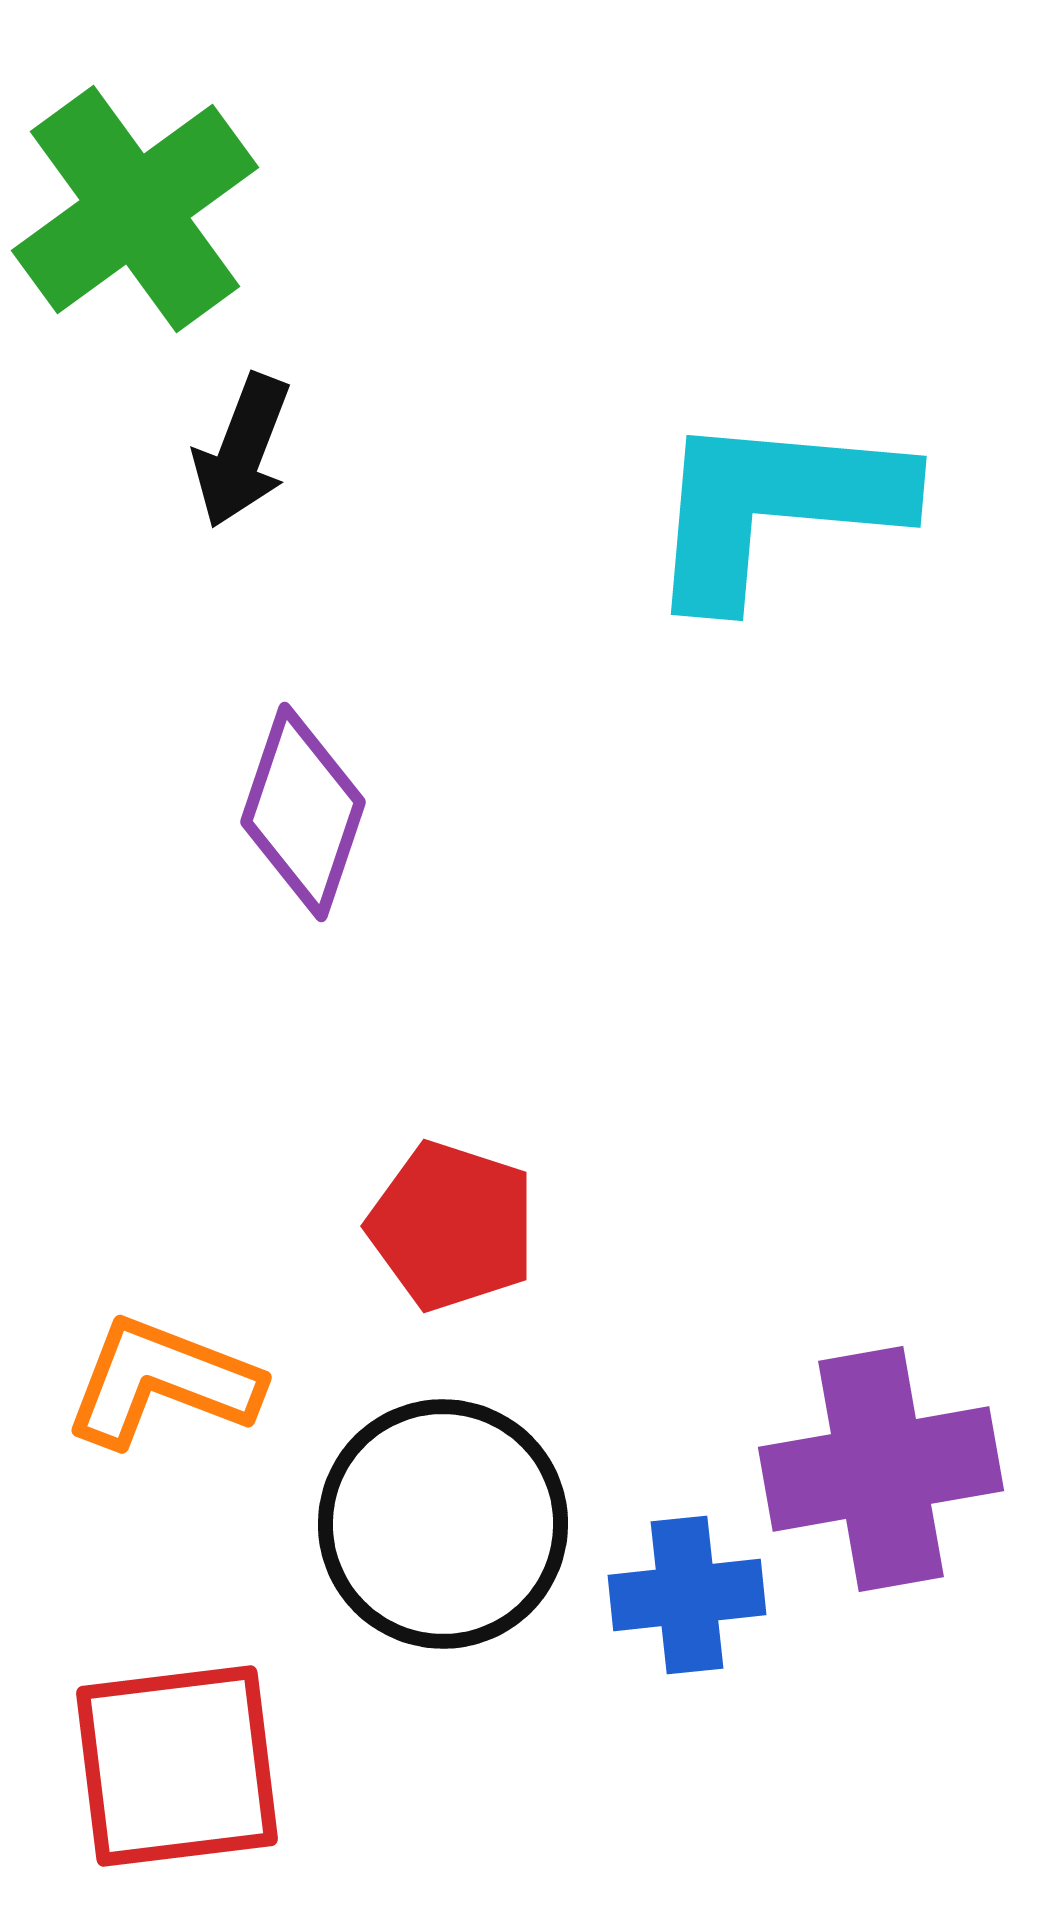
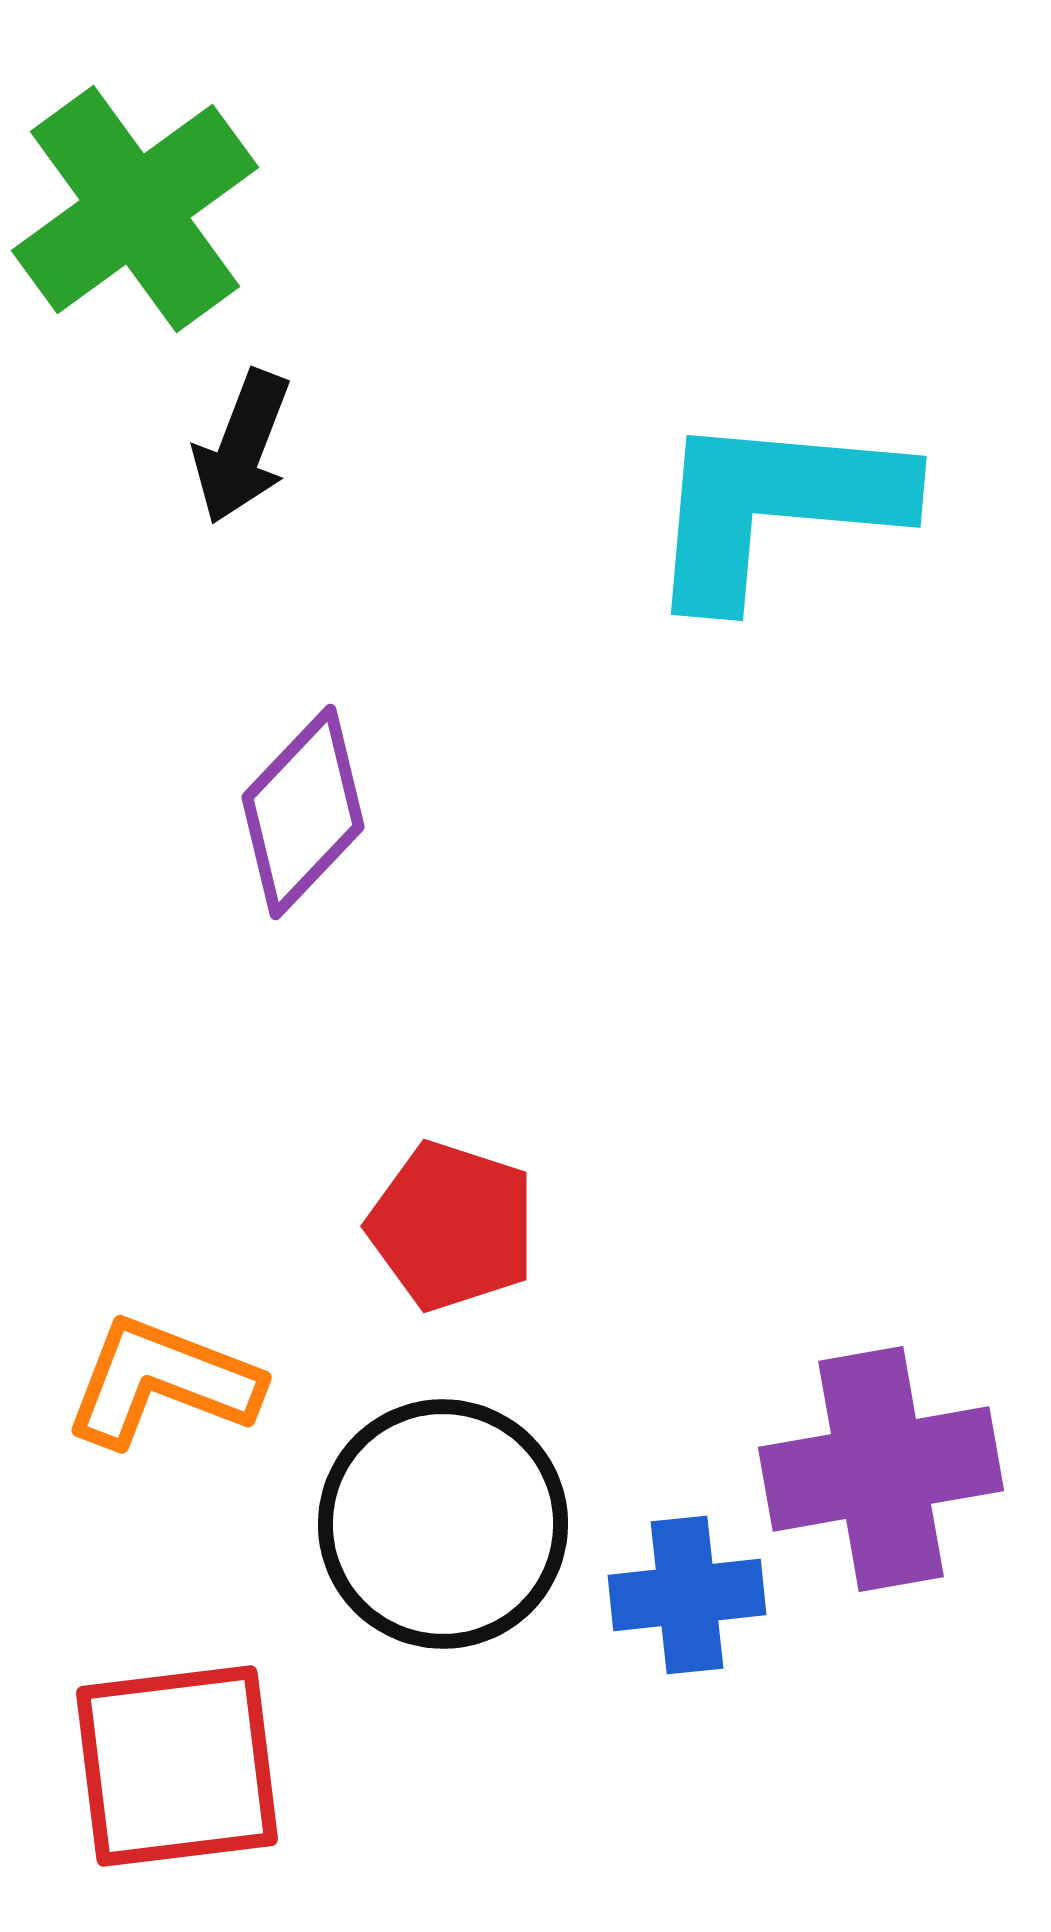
black arrow: moved 4 px up
purple diamond: rotated 25 degrees clockwise
